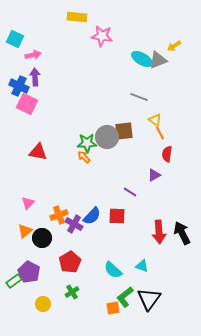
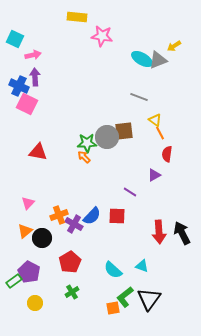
yellow circle: moved 8 px left, 1 px up
